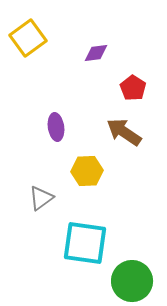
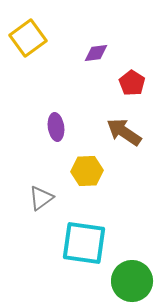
red pentagon: moved 1 px left, 5 px up
cyan square: moved 1 px left
